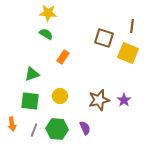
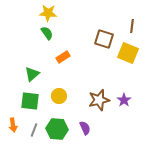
green semicircle: moved 1 px right, 1 px up; rotated 24 degrees clockwise
brown square: moved 1 px down
orange rectangle: rotated 24 degrees clockwise
green triangle: rotated 21 degrees counterclockwise
yellow circle: moved 1 px left
orange arrow: moved 1 px right, 1 px down
